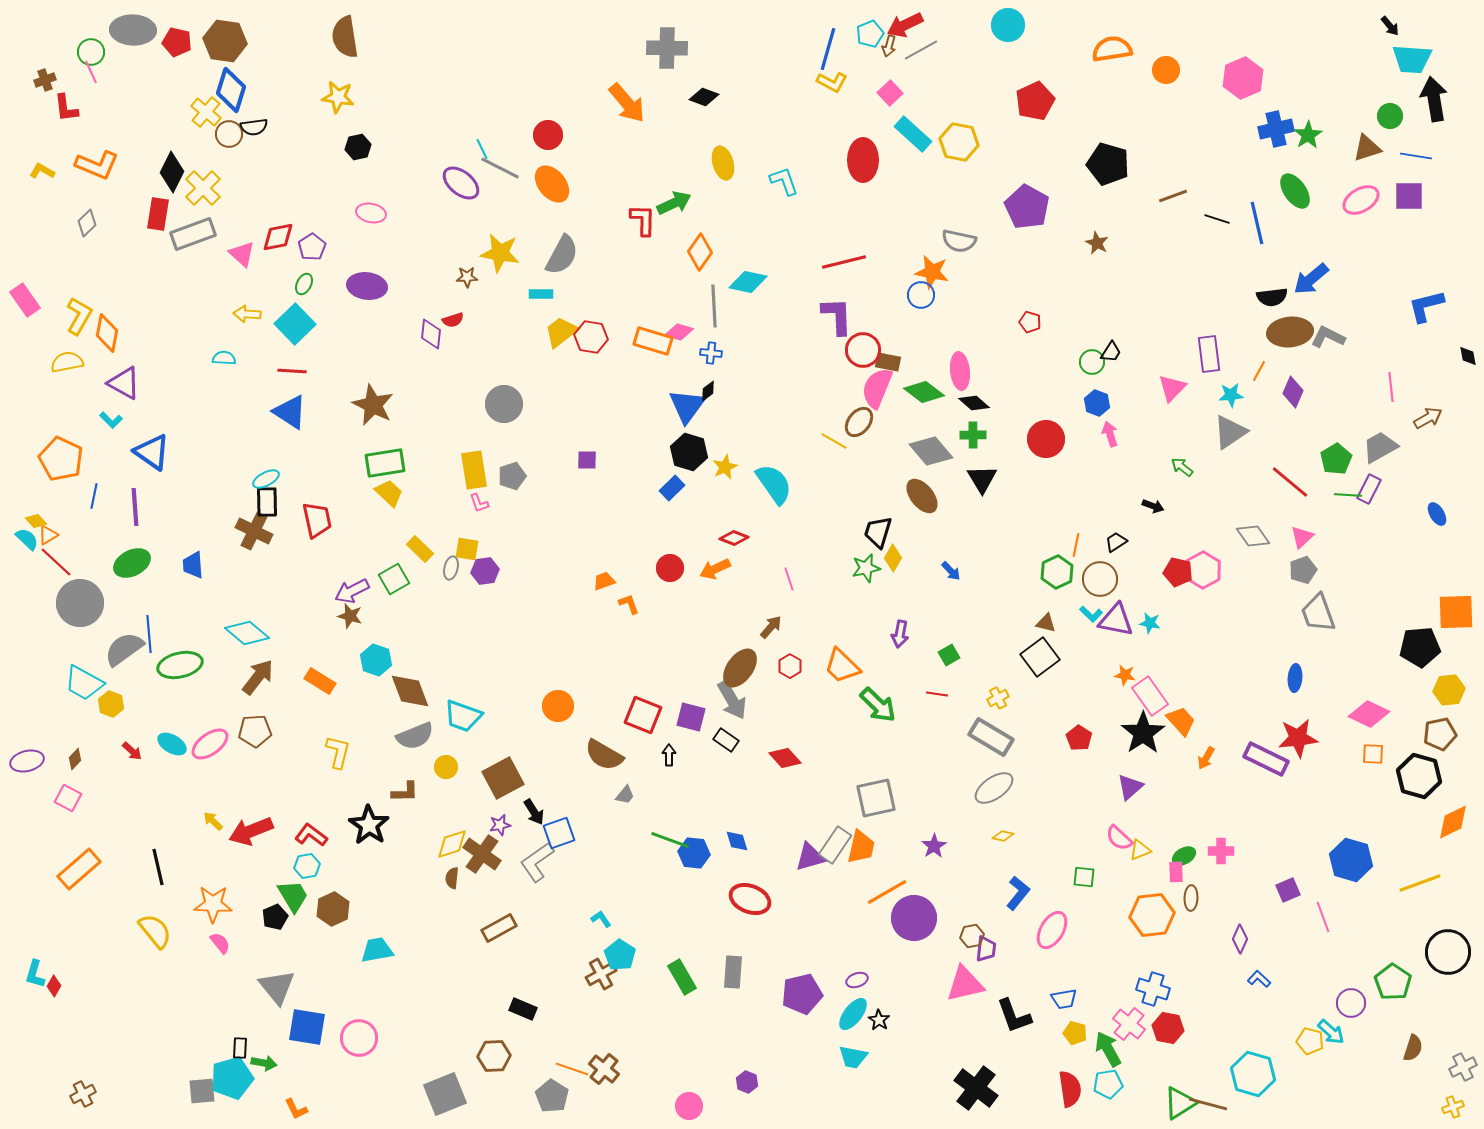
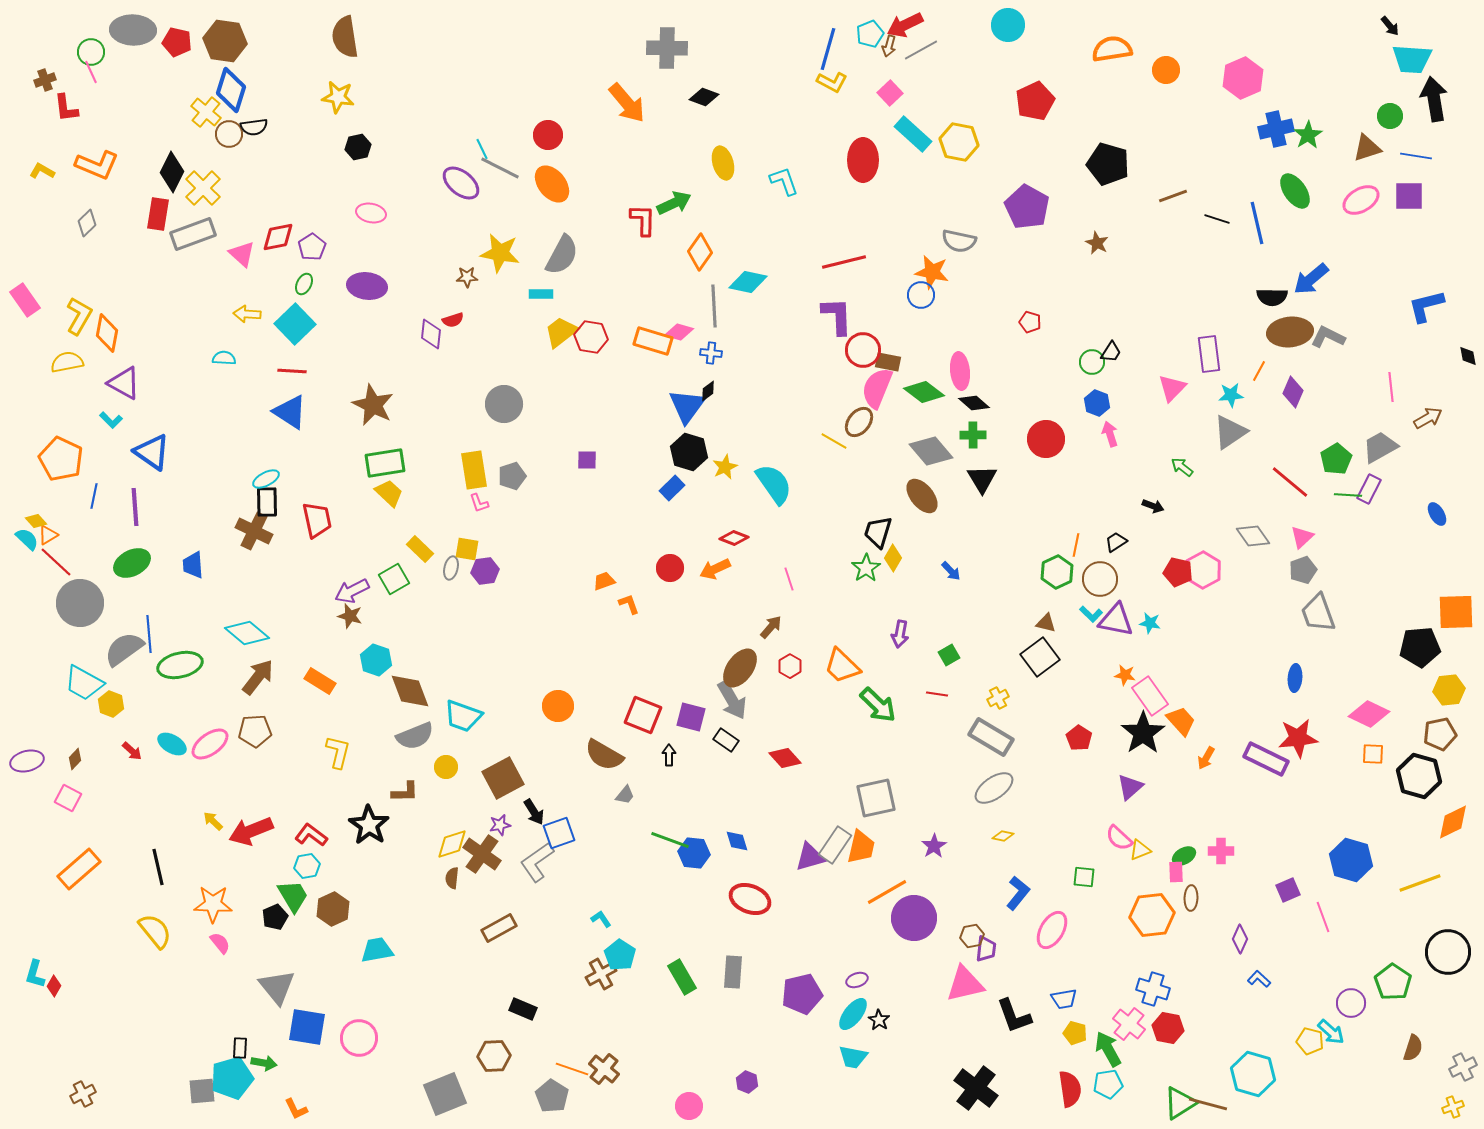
black semicircle at (1272, 297): rotated 8 degrees clockwise
green star at (866, 568): rotated 20 degrees counterclockwise
